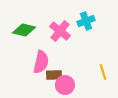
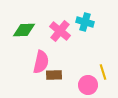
cyan cross: moved 1 px left, 1 px down; rotated 36 degrees clockwise
green diamond: rotated 15 degrees counterclockwise
pink circle: moved 23 px right
